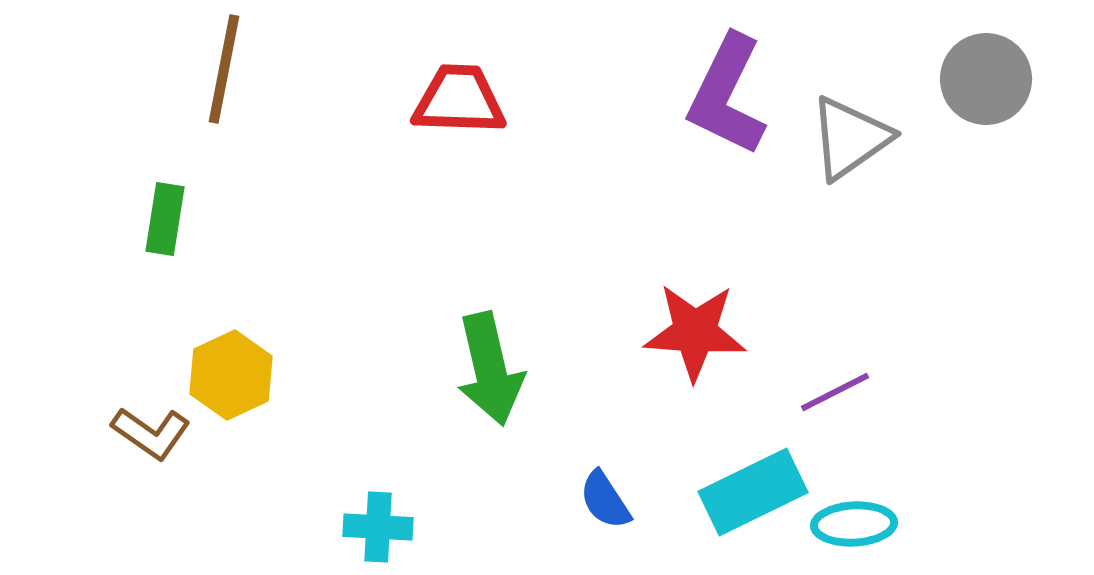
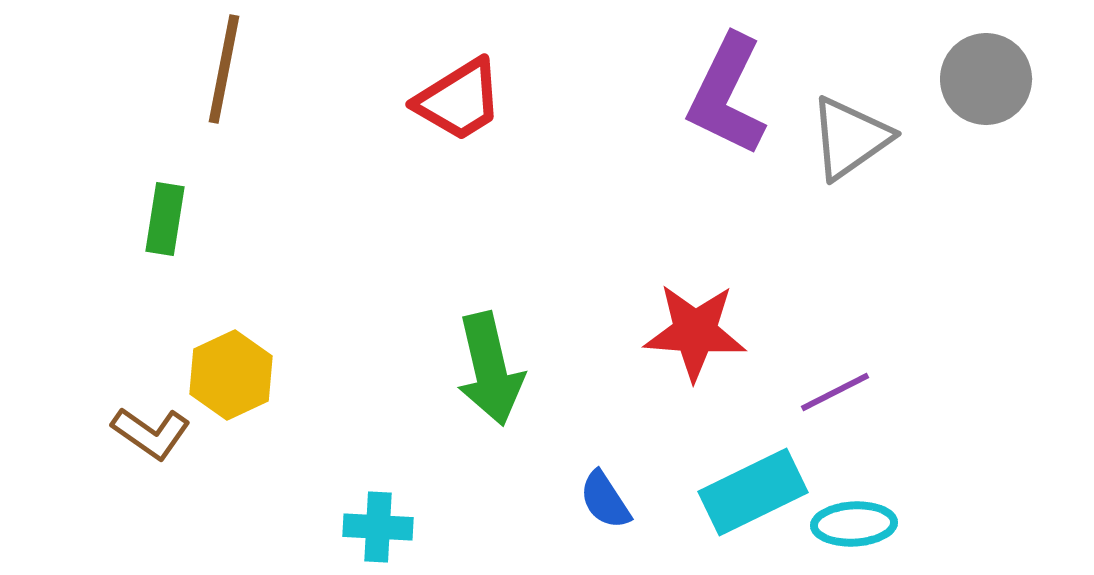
red trapezoid: rotated 146 degrees clockwise
